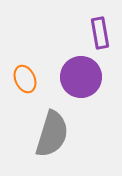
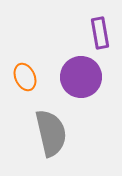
orange ellipse: moved 2 px up
gray semicircle: moved 1 px left, 1 px up; rotated 30 degrees counterclockwise
